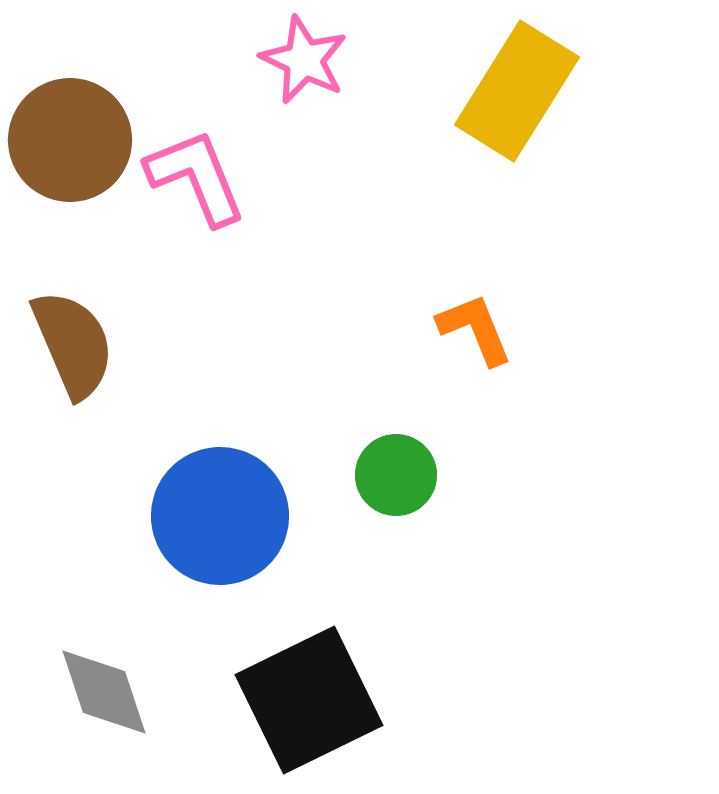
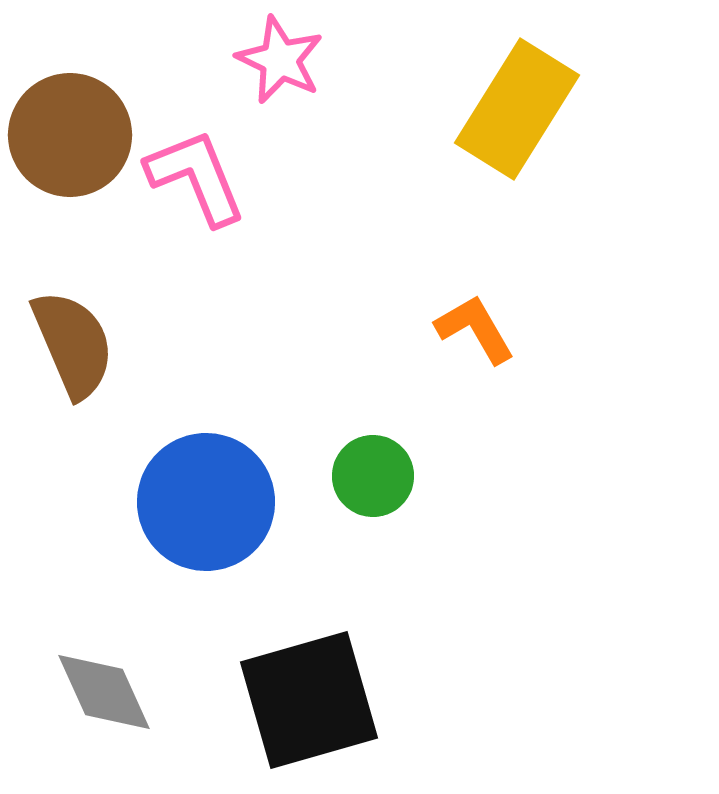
pink star: moved 24 px left
yellow rectangle: moved 18 px down
brown circle: moved 5 px up
orange L-shape: rotated 8 degrees counterclockwise
green circle: moved 23 px left, 1 px down
blue circle: moved 14 px left, 14 px up
gray diamond: rotated 6 degrees counterclockwise
black square: rotated 10 degrees clockwise
